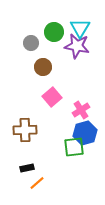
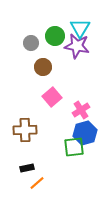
green circle: moved 1 px right, 4 px down
